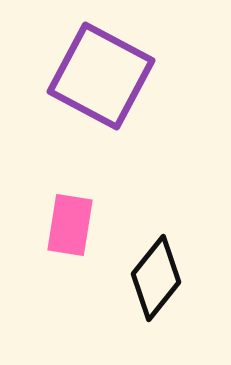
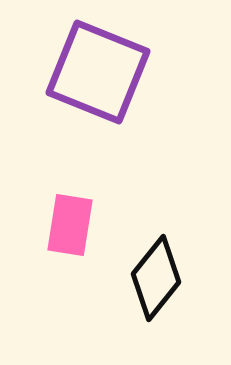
purple square: moved 3 px left, 4 px up; rotated 6 degrees counterclockwise
